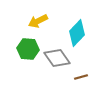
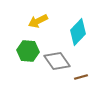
cyan diamond: moved 1 px right, 1 px up
green hexagon: moved 2 px down
gray diamond: moved 3 px down
